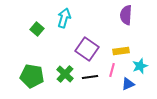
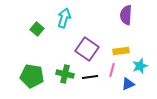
green cross: rotated 30 degrees counterclockwise
